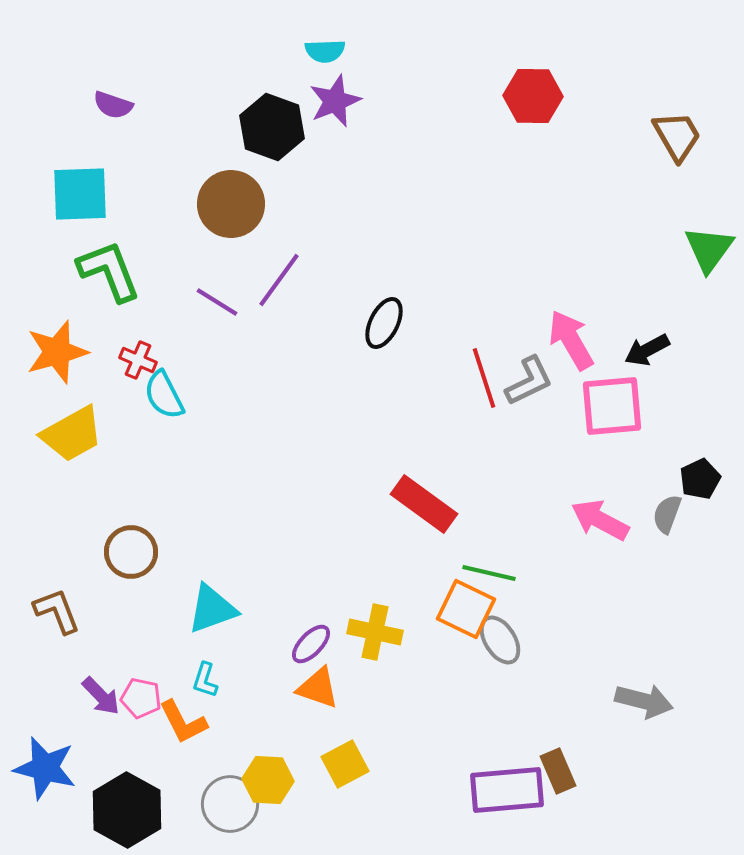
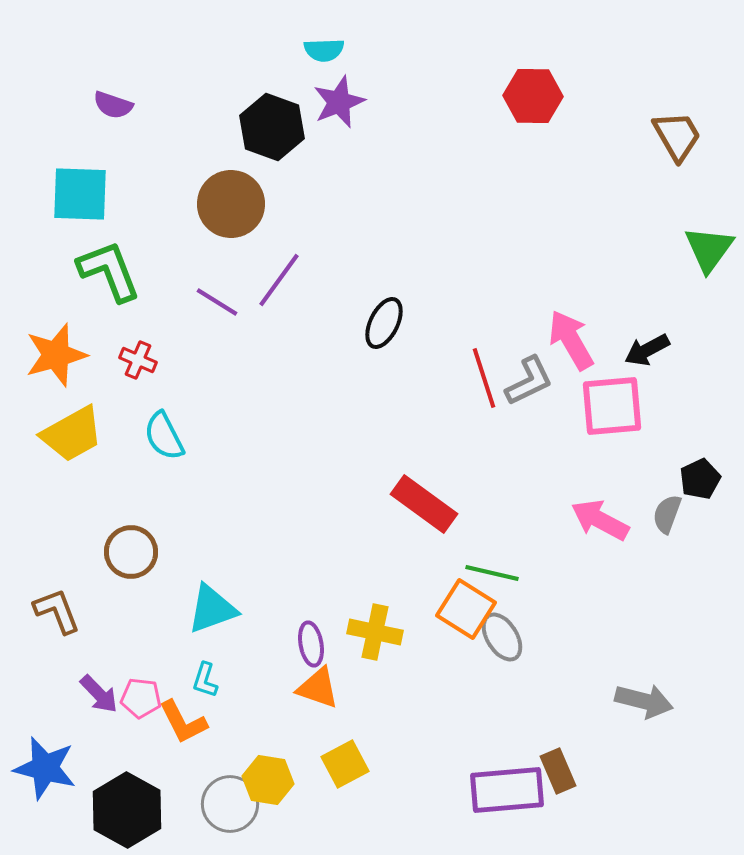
cyan semicircle at (325, 51): moved 1 px left, 1 px up
purple star at (335, 101): moved 4 px right, 1 px down
cyan square at (80, 194): rotated 4 degrees clockwise
orange star at (57, 352): moved 1 px left, 3 px down
cyan semicircle at (164, 395): moved 41 px down
green line at (489, 573): moved 3 px right
orange square at (466, 609): rotated 6 degrees clockwise
gray ellipse at (500, 640): moved 2 px right, 3 px up
purple ellipse at (311, 644): rotated 54 degrees counterclockwise
purple arrow at (101, 696): moved 2 px left, 2 px up
pink pentagon at (141, 698): rotated 6 degrees counterclockwise
yellow hexagon at (268, 780): rotated 6 degrees clockwise
